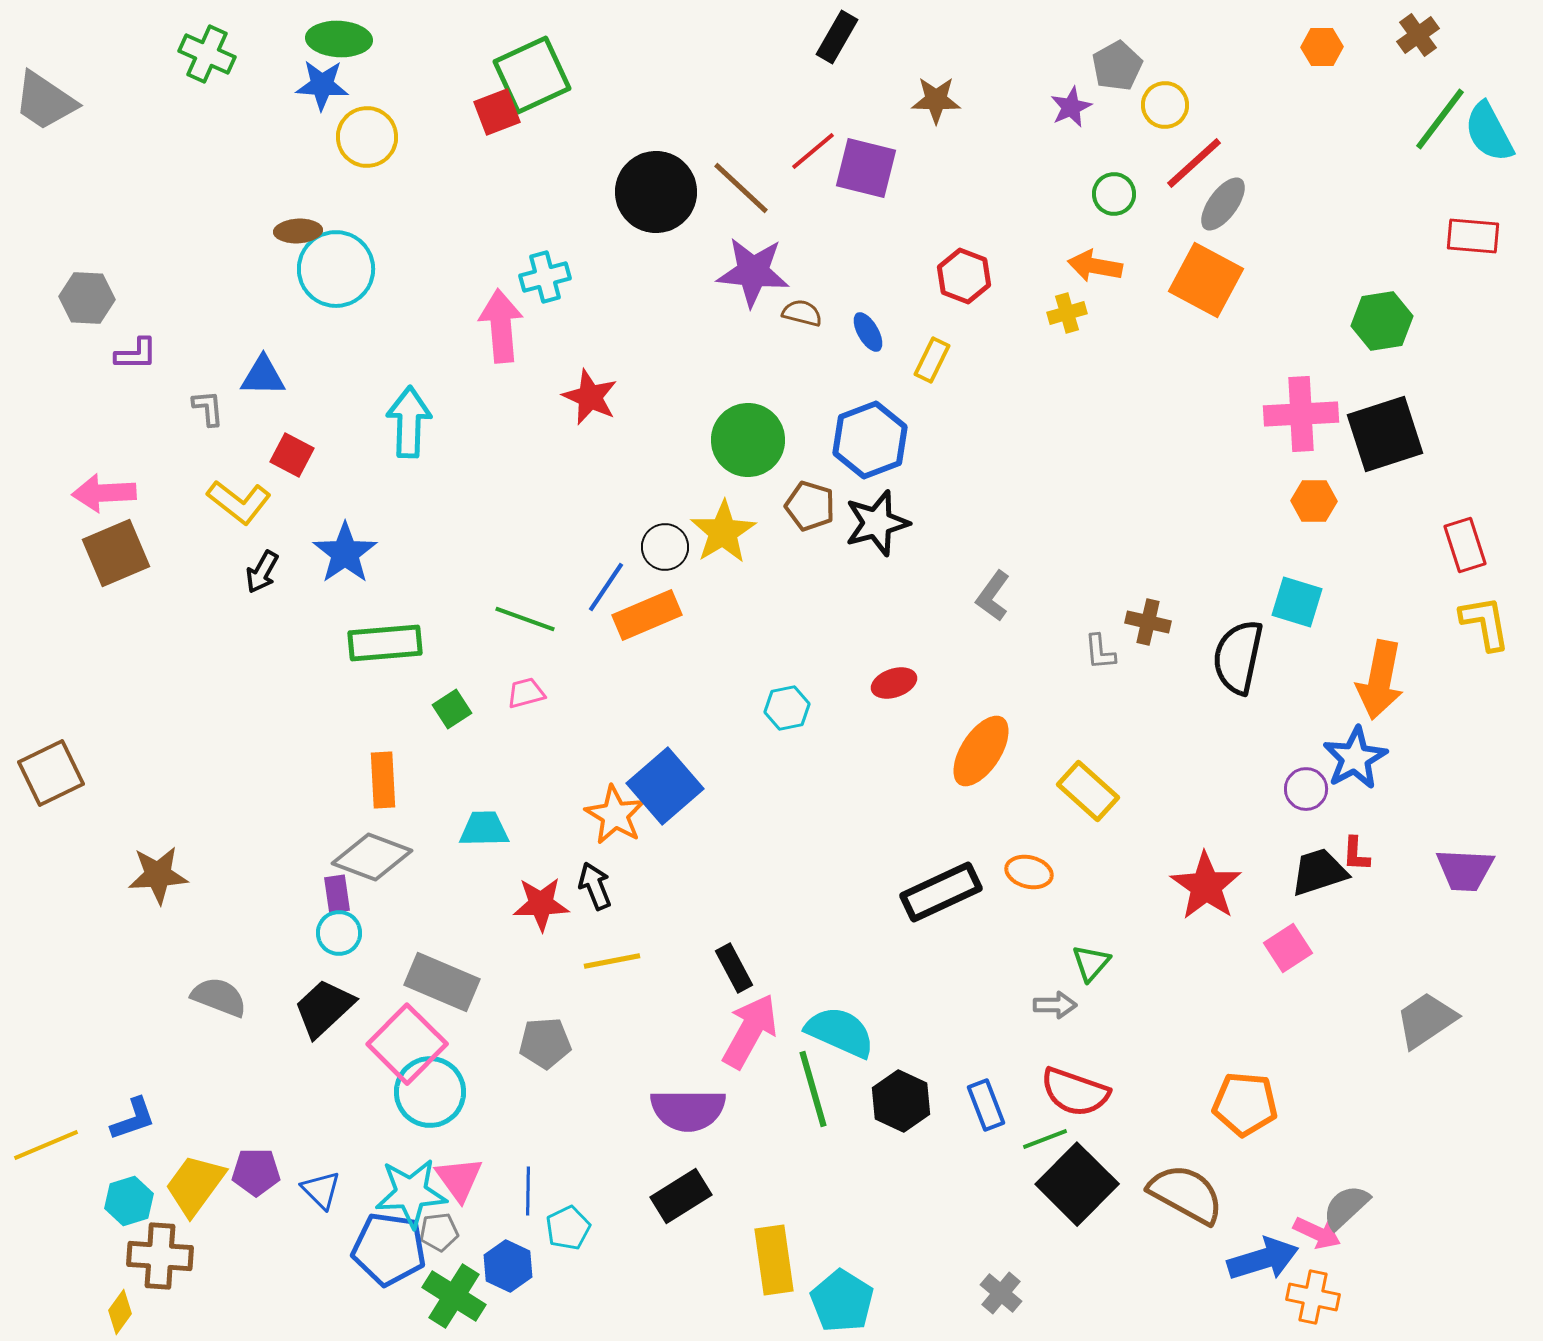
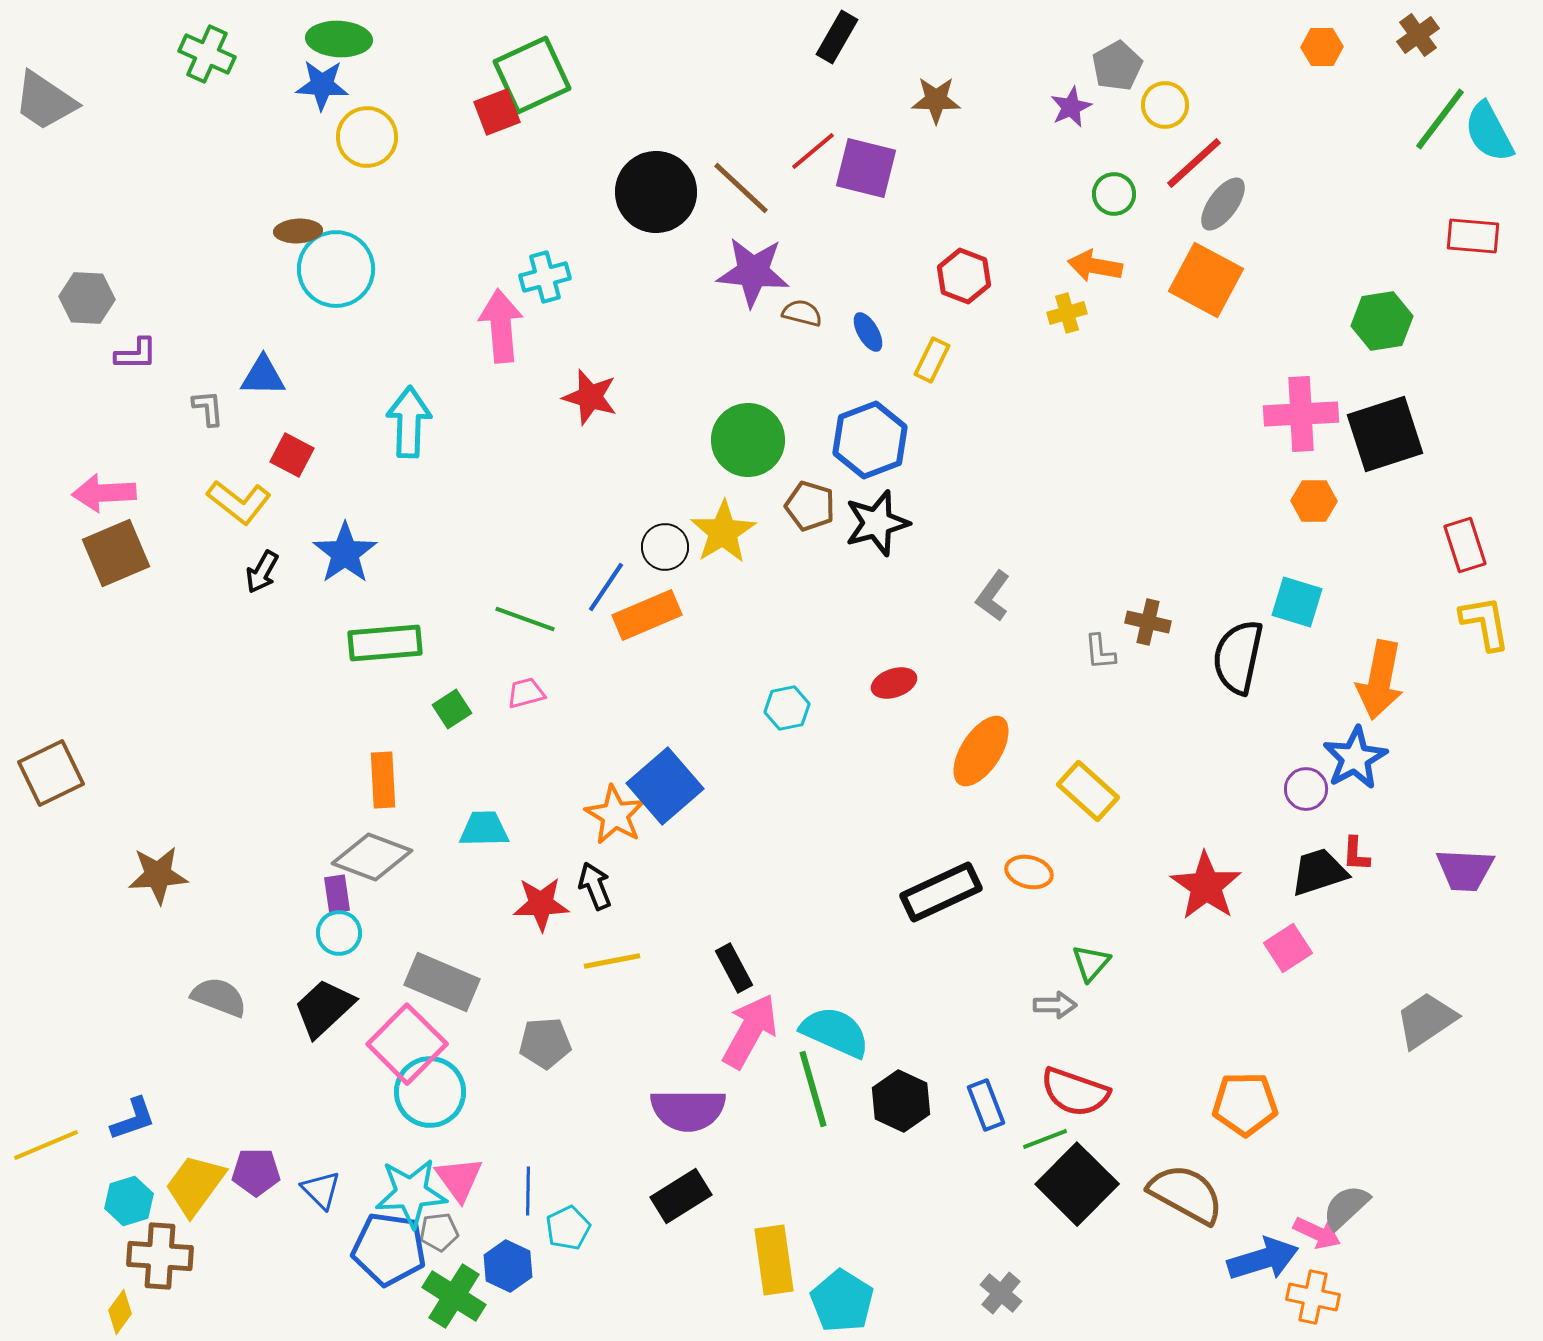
red star at (590, 397): rotated 8 degrees counterclockwise
cyan semicircle at (840, 1032): moved 5 px left
orange pentagon at (1245, 1104): rotated 6 degrees counterclockwise
